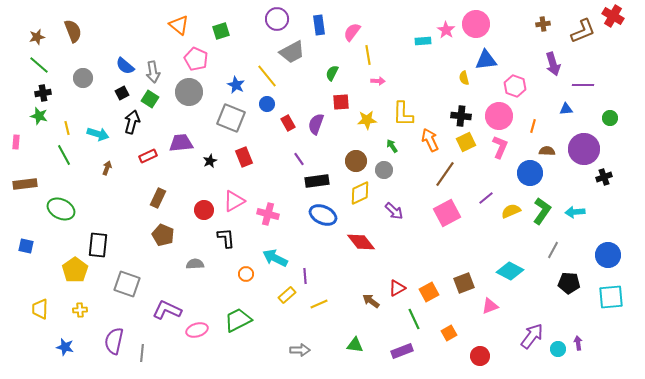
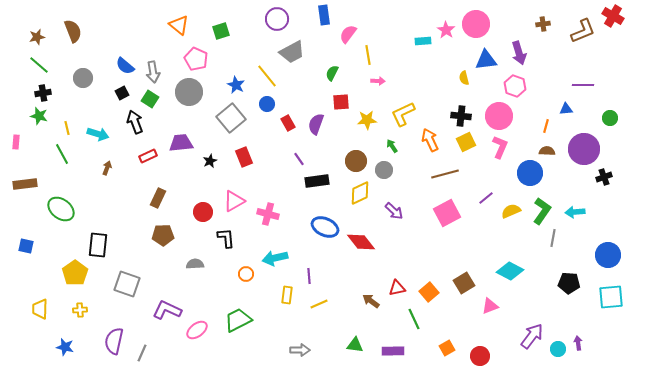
blue rectangle at (319, 25): moved 5 px right, 10 px up
pink semicircle at (352, 32): moved 4 px left, 2 px down
purple arrow at (553, 64): moved 34 px left, 11 px up
yellow L-shape at (403, 114): rotated 64 degrees clockwise
gray square at (231, 118): rotated 28 degrees clockwise
black arrow at (132, 122): moved 3 px right; rotated 35 degrees counterclockwise
orange line at (533, 126): moved 13 px right
green line at (64, 155): moved 2 px left, 1 px up
brown line at (445, 174): rotated 40 degrees clockwise
green ellipse at (61, 209): rotated 12 degrees clockwise
red circle at (204, 210): moved 1 px left, 2 px down
blue ellipse at (323, 215): moved 2 px right, 12 px down
brown pentagon at (163, 235): rotated 25 degrees counterclockwise
gray line at (553, 250): moved 12 px up; rotated 18 degrees counterclockwise
cyan arrow at (275, 258): rotated 40 degrees counterclockwise
yellow pentagon at (75, 270): moved 3 px down
purple line at (305, 276): moved 4 px right
brown square at (464, 283): rotated 10 degrees counterclockwise
red triangle at (397, 288): rotated 18 degrees clockwise
orange square at (429, 292): rotated 12 degrees counterclockwise
yellow rectangle at (287, 295): rotated 42 degrees counterclockwise
pink ellipse at (197, 330): rotated 20 degrees counterclockwise
orange square at (449, 333): moved 2 px left, 15 px down
purple rectangle at (402, 351): moved 9 px left; rotated 20 degrees clockwise
gray line at (142, 353): rotated 18 degrees clockwise
